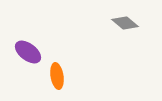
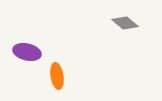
purple ellipse: moved 1 px left; rotated 24 degrees counterclockwise
